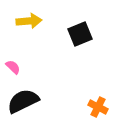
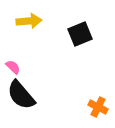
black semicircle: moved 2 px left, 6 px up; rotated 104 degrees counterclockwise
